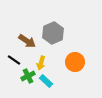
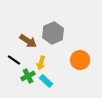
brown arrow: moved 1 px right
orange circle: moved 5 px right, 2 px up
